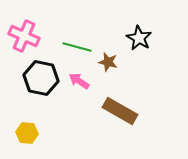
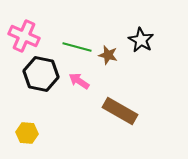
black star: moved 2 px right, 2 px down
brown star: moved 7 px up
black hexagon: moved 4 px up
